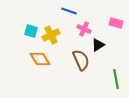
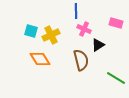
blue line: moved 7 px right; rotated 70 degrees clockwise
brown semicircle: rotated 10 degrees clockwise
green line: moved 1 px up; rotated 48 degrees counterclockwise
